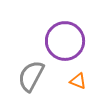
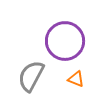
orange triangle: moved 2 px left, 2 px up
